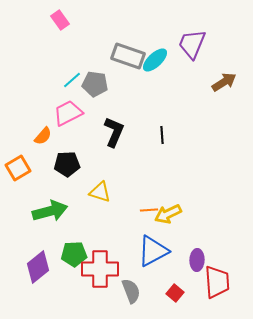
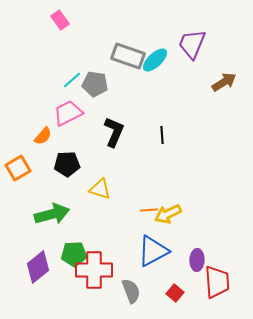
yellow triangle: moved 3 px up
green arrow: moved 2 px right, 3 px down
red cross: moved 6 px left, 1 px down
